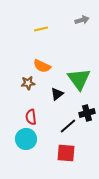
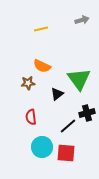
cyan circle: moved 16 px right, 8 px down
